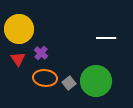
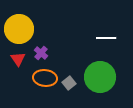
green circle: moved 4 px right, 4 px up
